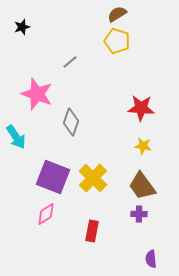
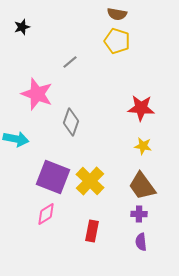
brown semicircle: rotated 138 degrees counterclockwise
cyan arrow: moved 2 px down; rotated 45 degrees counterclockwise
yellow cross: moved 3 px left, 3 px down
purple semicircle: moved 10 px left, 17 px up
